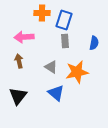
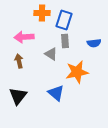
blue semicircle: rotated 72 degrees clockwise
gray triangle: moved 13 px up
